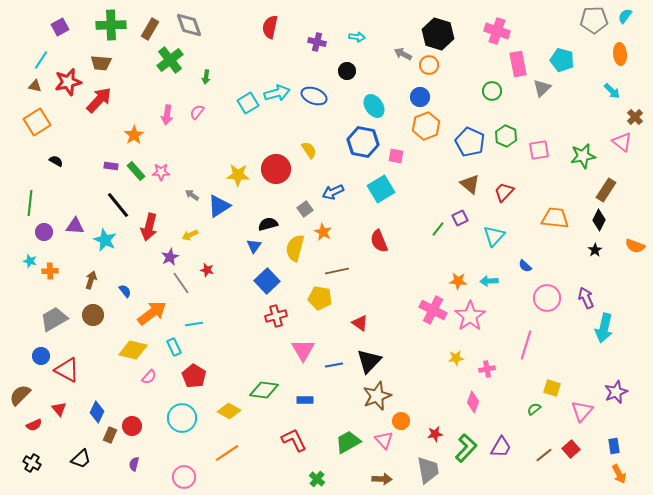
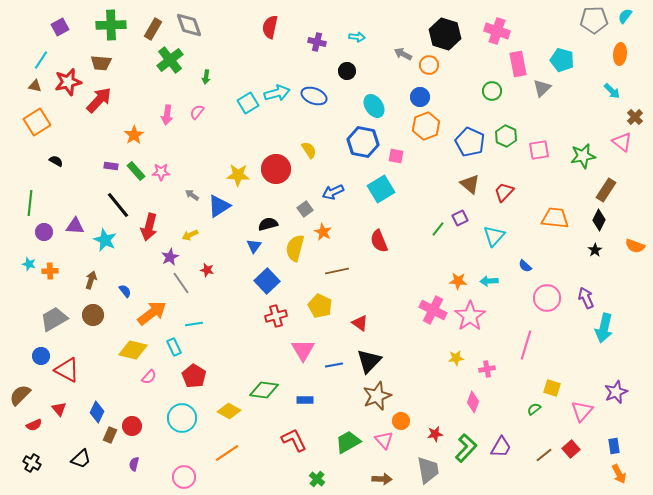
brown rectangle at (150, 29): moved 3 px right
black hexagon at (438, 34): moved 7 px right
orange ellipse at (620, 54): rotated 10 degrees clockwise
cyan star at (30, 261): moved 1 px left, 3 px down
yellow pentagon at (320, 298): moved 8 px down; rotated 15 degrees clockwise
